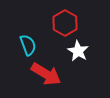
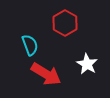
cyan semicircle: moved 2 px right
white star: moved 9 px right, 13 px down
